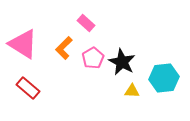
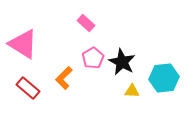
orange L-shape: moved 30 px down
